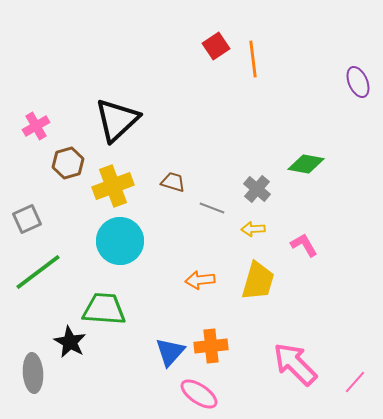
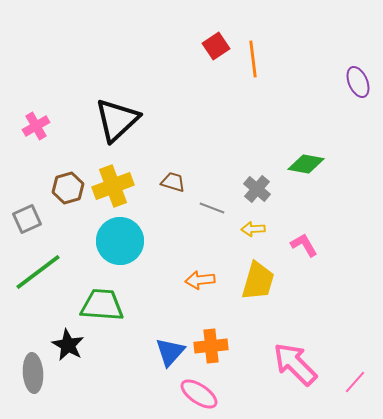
brown hexagon: moved 25 px down
green trapezoid: moved 2 px left, 4 px up
black star: moved 2 px left, 3 px down
